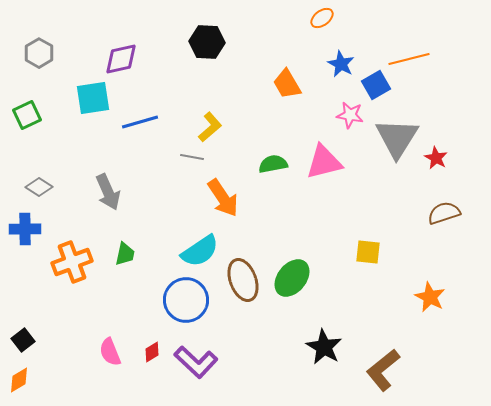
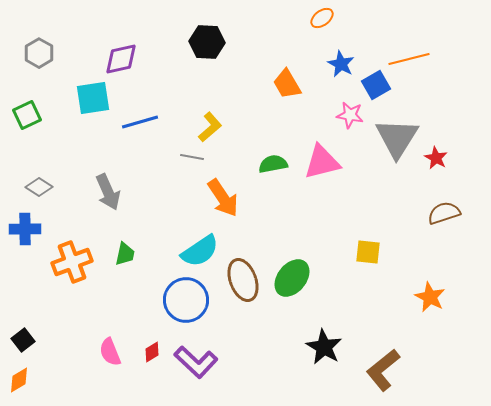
pink triangle: moved 2 px left
